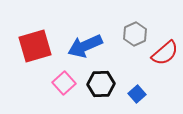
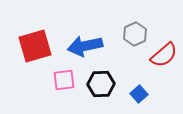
blue arrow: rotated 12 degrees clockwise
red semicircle: moved 1 px left, 2 px down
pink square: moved 3 px up; rotated 35 degrees clockwise
blue square: moved 2 px right
